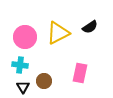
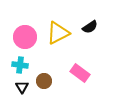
pink rectangle: rotated 66 degrees counterclockwise
black triangle: moved 1 px left
